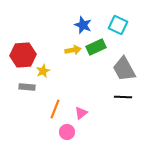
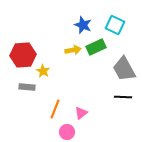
cyan square: moved 3 px left
yellow star: rotated 16 degrees counterclockwise
